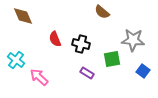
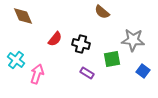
red semicircle: rotated 119 degrees counterclockwise
pink arrow: moved 2 px left, 3 px up; rotated 66 degrees clockwise
